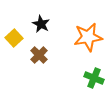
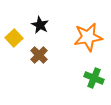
black star: moved 1 px left, 1 px down
